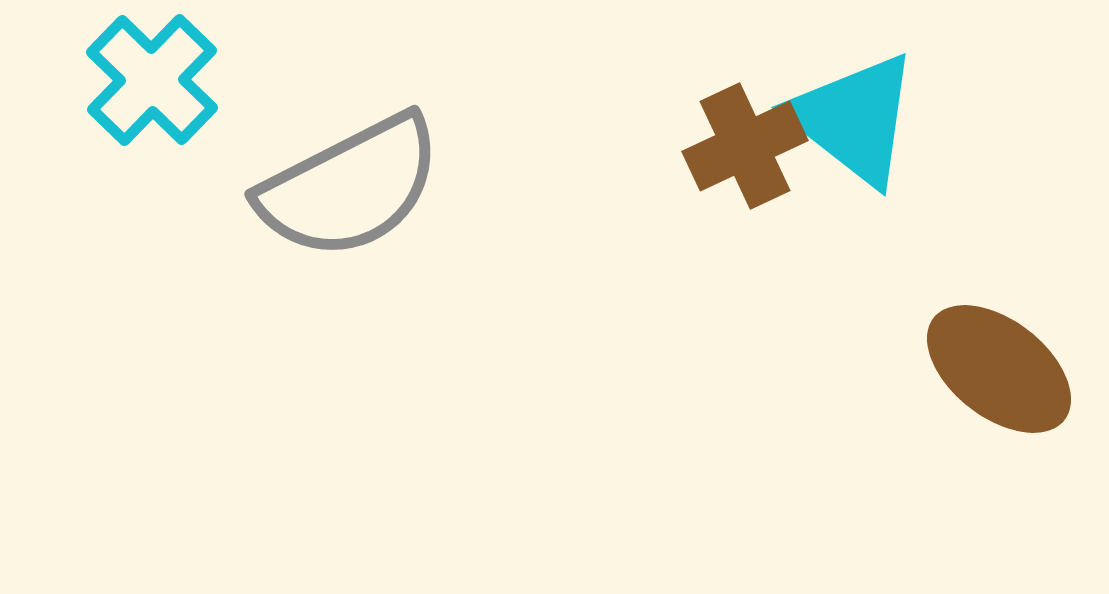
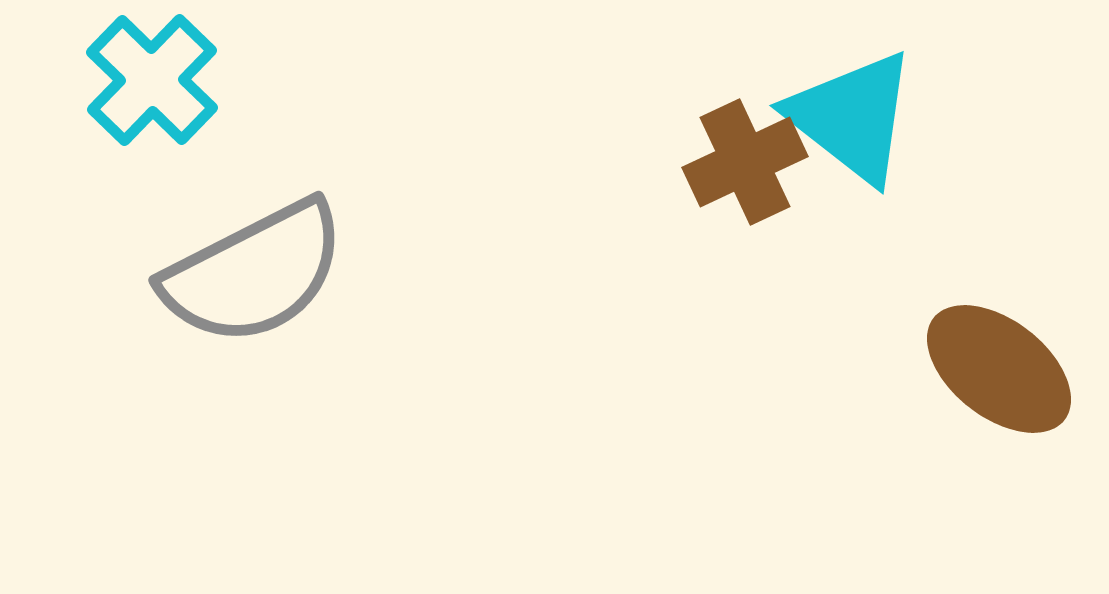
cyan triangle: moved 2 px left, 2 px up
brown cross: moved 16 px down
gray semicircle: moved 96 px left, 86 px down
